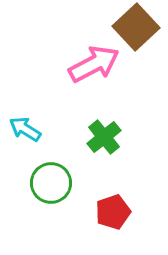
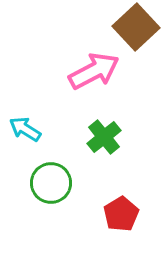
pink arrow: moved 7 px down
red pentagon: moved 8 px right, 2 px down; rotated 12 degrees counterclockwise
